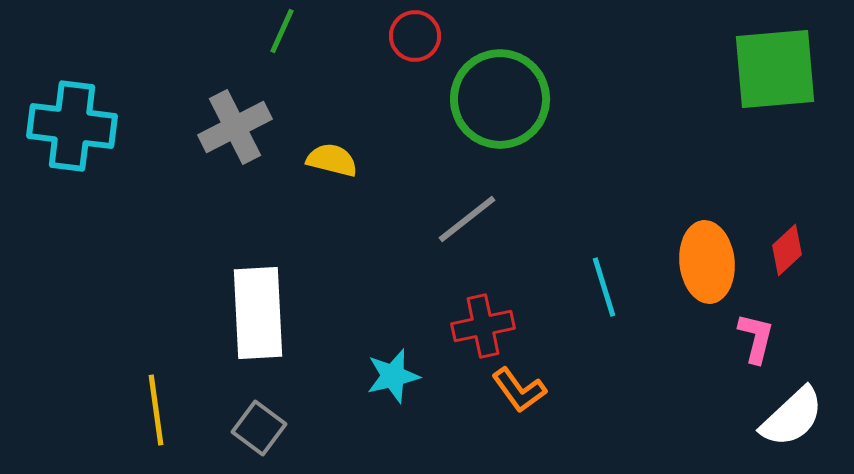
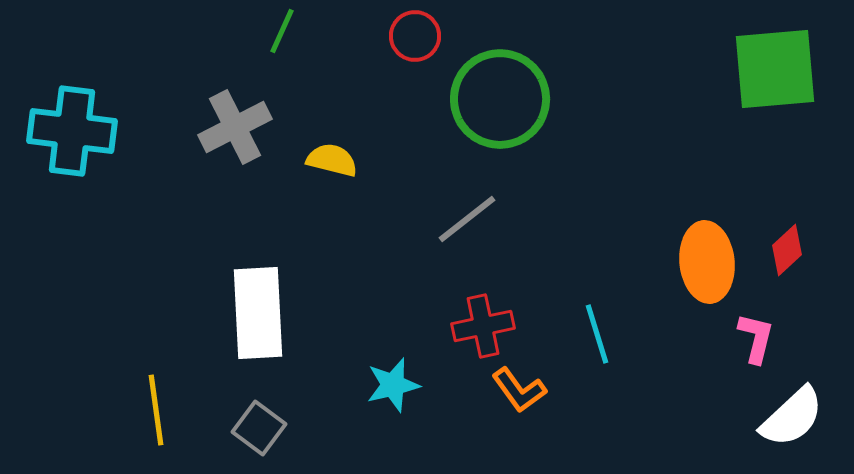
cyan cross: moved 5 px down
cyan line: moved 7 px left, 47 px down
cyan star: moved 9 px down
